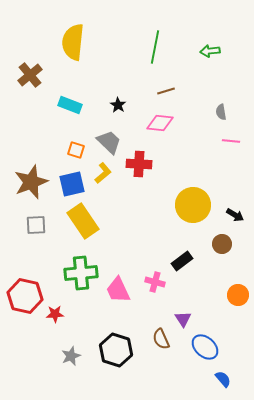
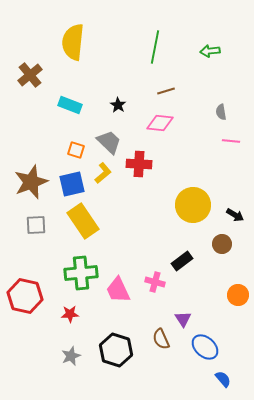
red star: moved 15 px right
